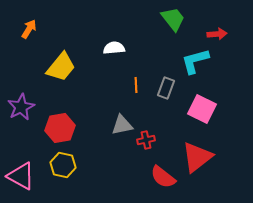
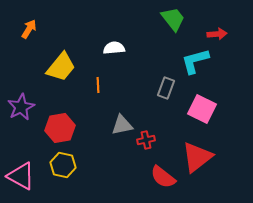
orange line: moved 38 px left
